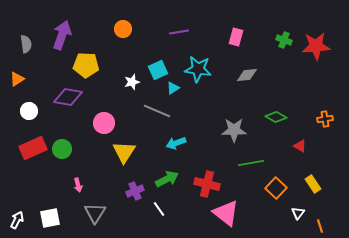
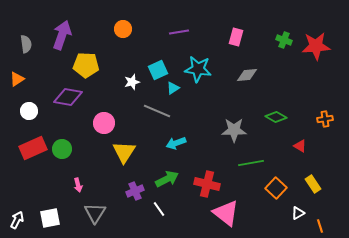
white triangle: rotated 24 degrees clockwise
